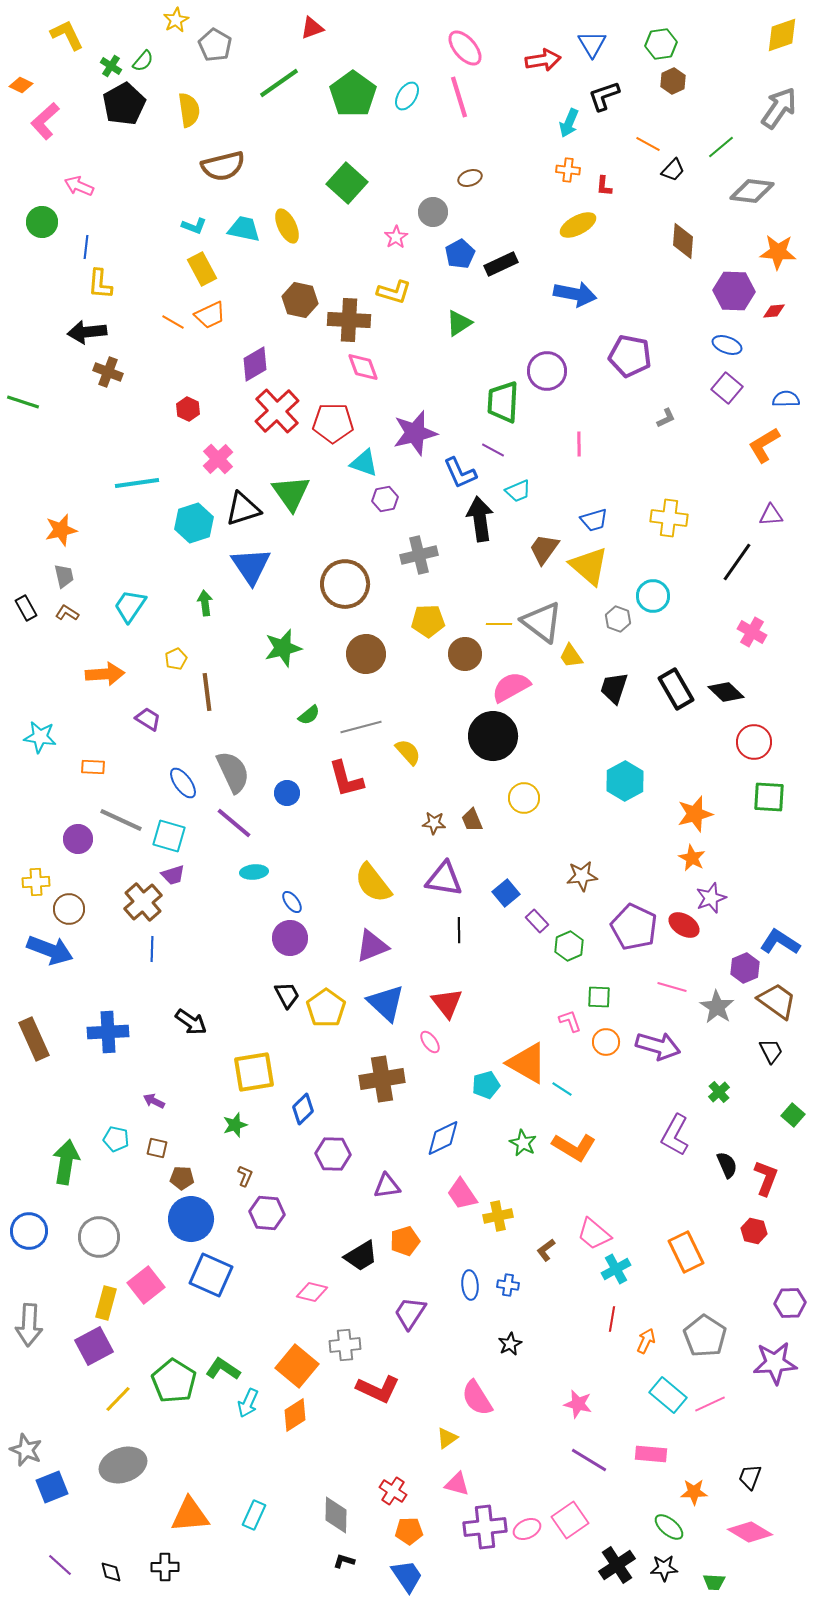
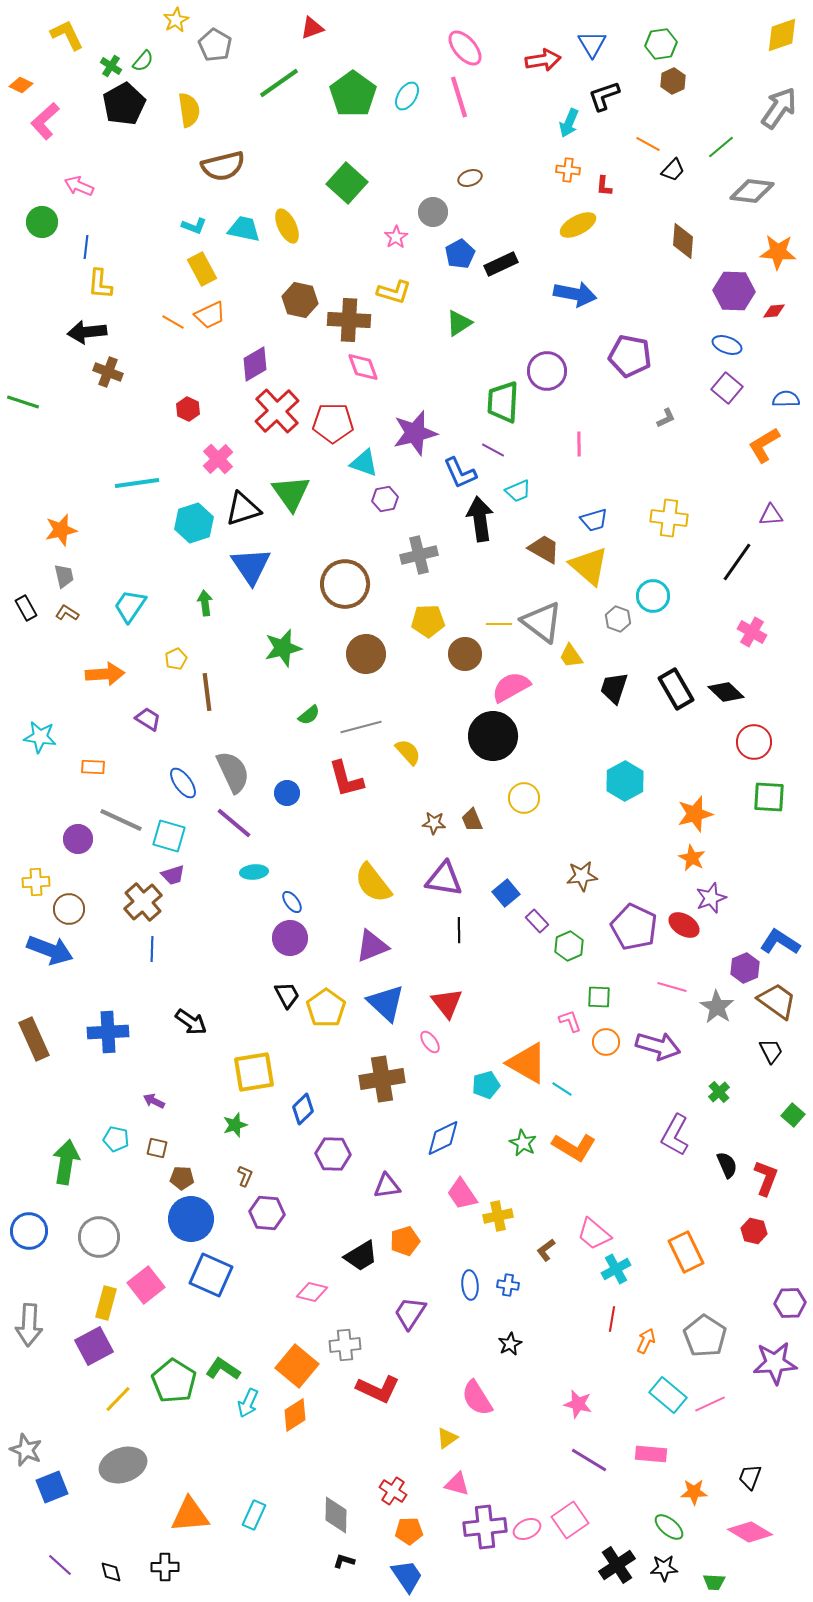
brown trapezoid at (544, 549): rotated 84 degrees clockwise
